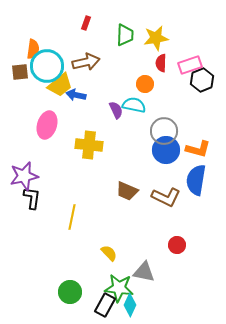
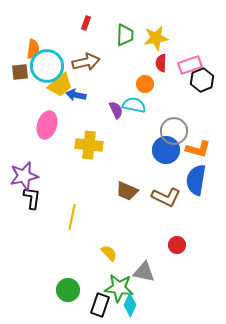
gray circle: moved 10 px right
green circle: moved 2 px left, 2 px up
black rectangle: moved 5 px left; rotated 10 degrees counterclockwise
